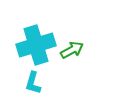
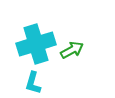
cyan cross: moved 1 px up
